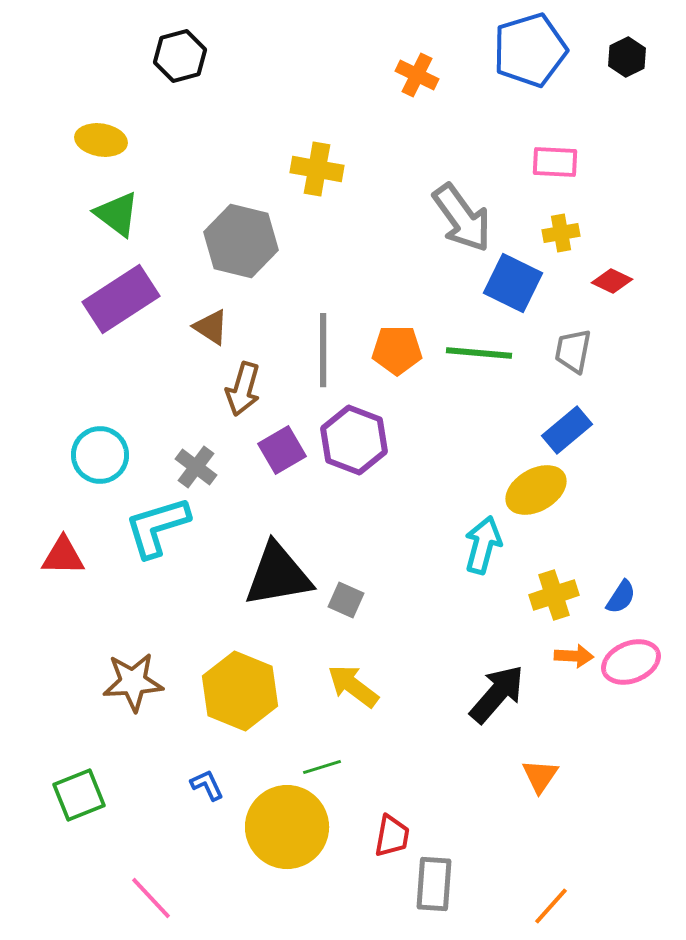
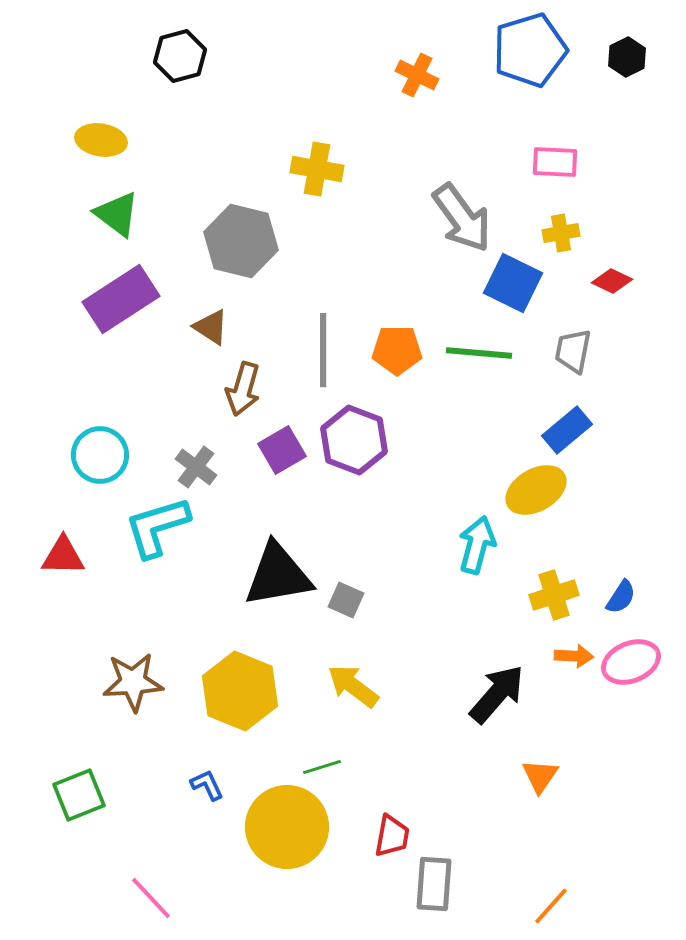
cyan arrow at (483, 545): moved 6 px left
